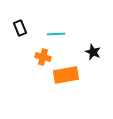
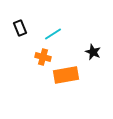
cyan line: moved 3 px left; rotated 30 degrees counterclockwise
